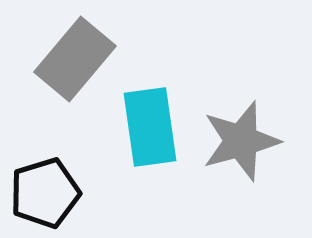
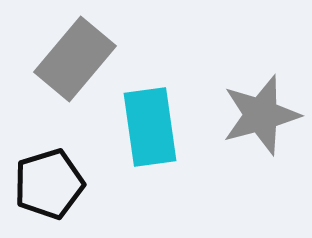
gray star: moved 20 px right, 26 px up
black pentagon: moved 4 px right, 9 px up
